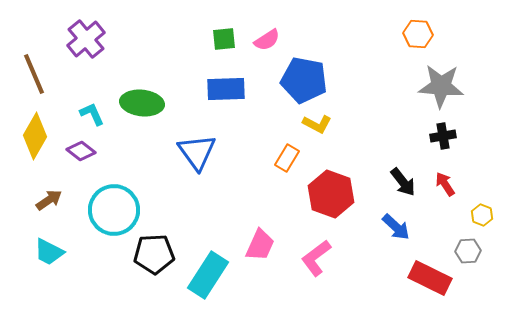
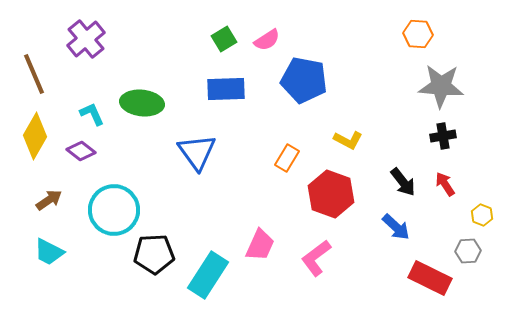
green square: rotated 25 degrees counterclockwise
yellow L-shape: moved 31 px right, 16 px down
